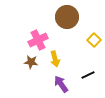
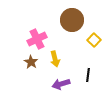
brown circle: moved 5 px right, 3 px down
pink cross: moved 1 px left, 1 px up
brown star: rotated 24 degrees clockwise
black line: rotated 56 degrees counterclockwise
purple arrow: rotated 72 degrees counterclockwise
